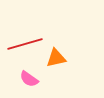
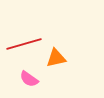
red line: moved 1 px left
